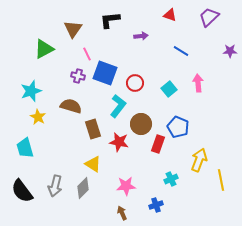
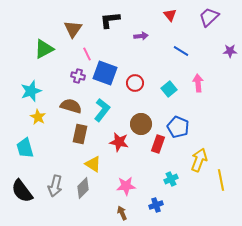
red triangle: rotated 32 degrees clockwise
cyan L-shape: moved 16 px left, 4 px down
brown rectangle: moved 13 px left, 5 px down; rotated 30 degrees clockwise
